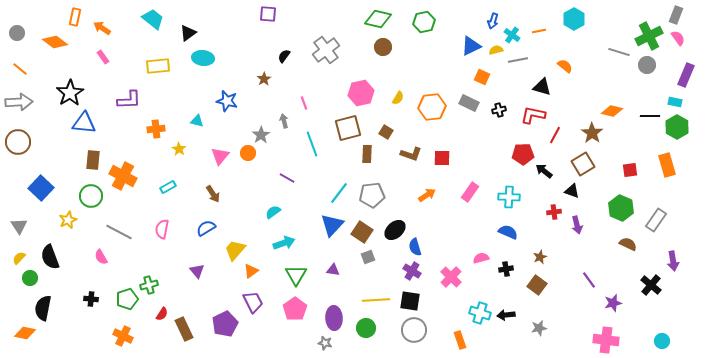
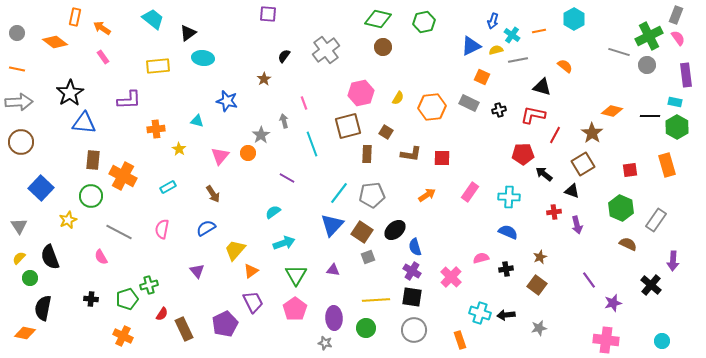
orange line at (20, 69): moved 3 px left; rotated 28 degrees counterclockwise
purple rectangle at (686, 75): rotated 30 degrees counterclockwise
brown square at (348, 128): moved 2 px up
brown circle at (18, 142): moved 3 px right
brown L-shape at (411, 154): rotated 10 degrees counterclockwise
black arrow at (544, 171): moved 3 px down
purple arrow at (673, 261): rotated 12 degrees clockwise
black square at (410, 301): moved 2 px right, 4 px up
